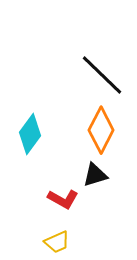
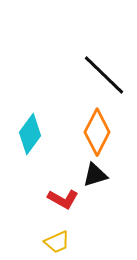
black line: moved 2 px right
orange diamond: moved 4 px left, 2 px down
